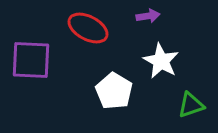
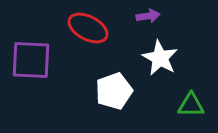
white star: moved 1 px left, 3 px up
white pentagon: rotated 21 degrees clockwise
green triangle: rotated 20 degrees clockwise
